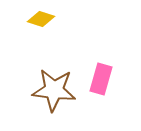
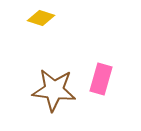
yellow diamond: moved 1 px up
